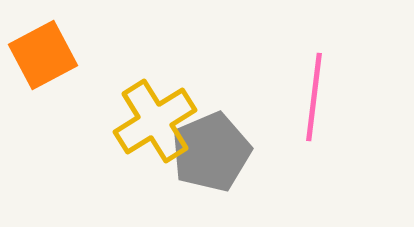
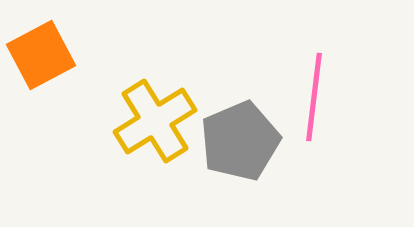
orange square: moved 2 px left
gray pentagon: moved 29 px right, 11 px up
